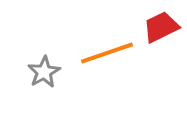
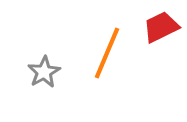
orange line: rotated 48 degrees counterclockwise
